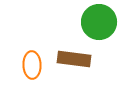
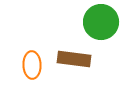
green circle: moved 2 px right
